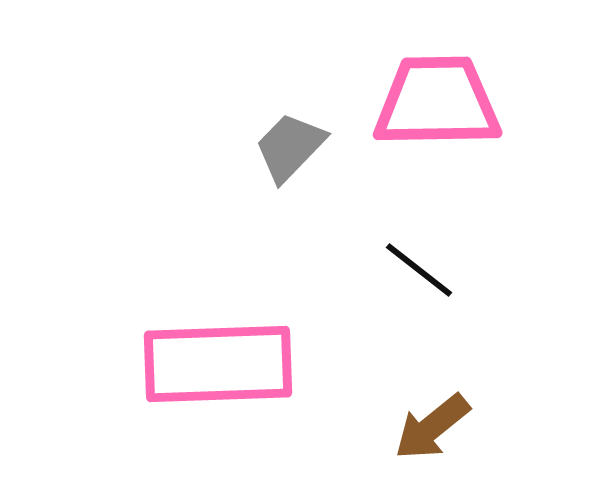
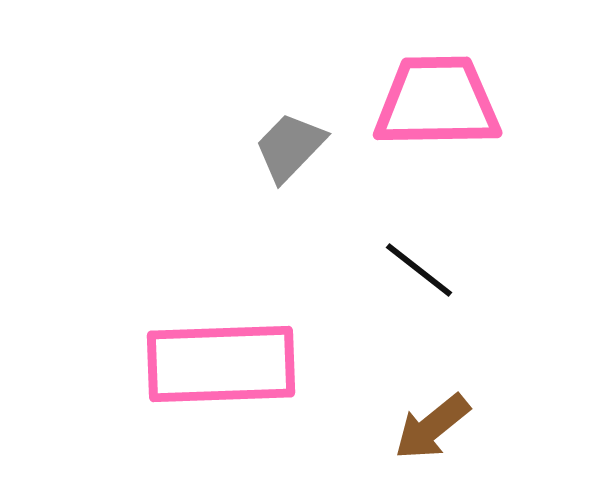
pink rectangle: moved 3 px right
